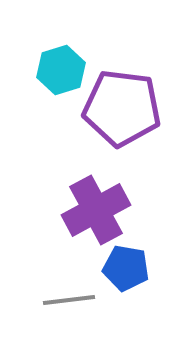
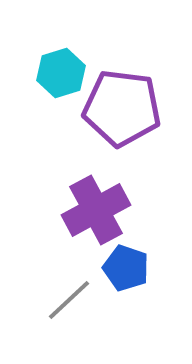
cyan hexagon: moved 3 px down
blue pentagon: rotated 9 degrees clockwise
gray line: rotated 36 degrees counterclockwise
